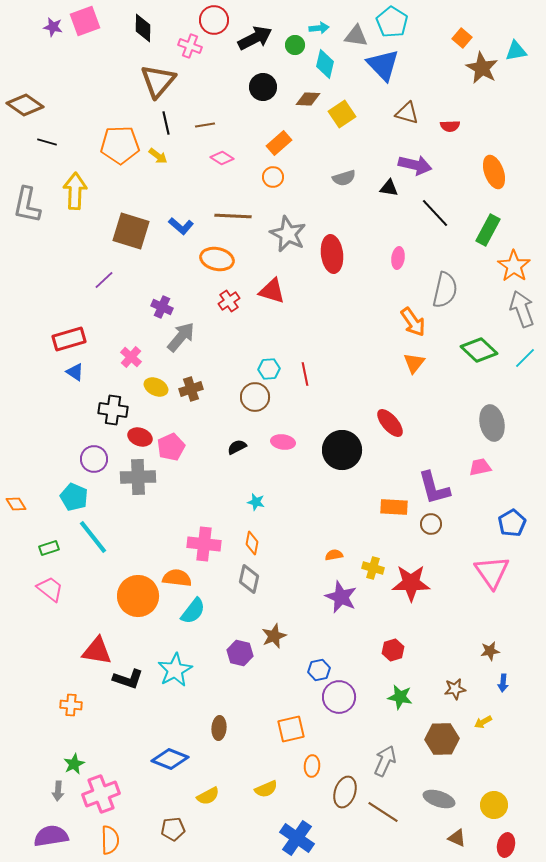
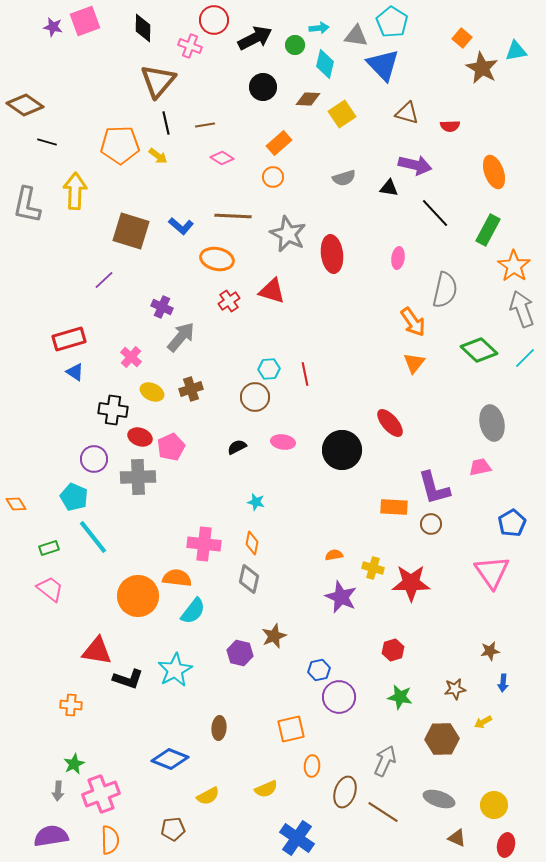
yellow ellipse at (156, 387): moved 4 px left, 5 px down
